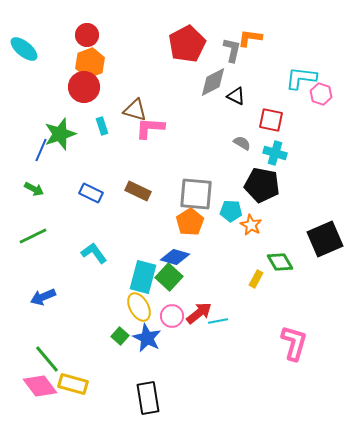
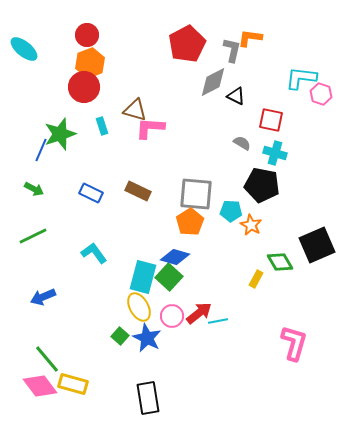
black square at (325, 239): moved 8 px left, 6 px down
